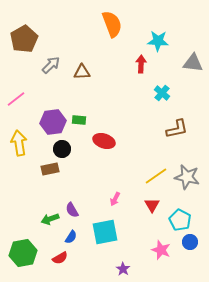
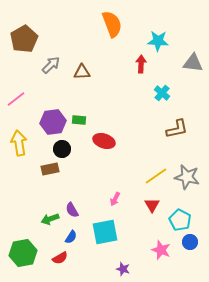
purple star: rotated 16 degrees counterclockwise
